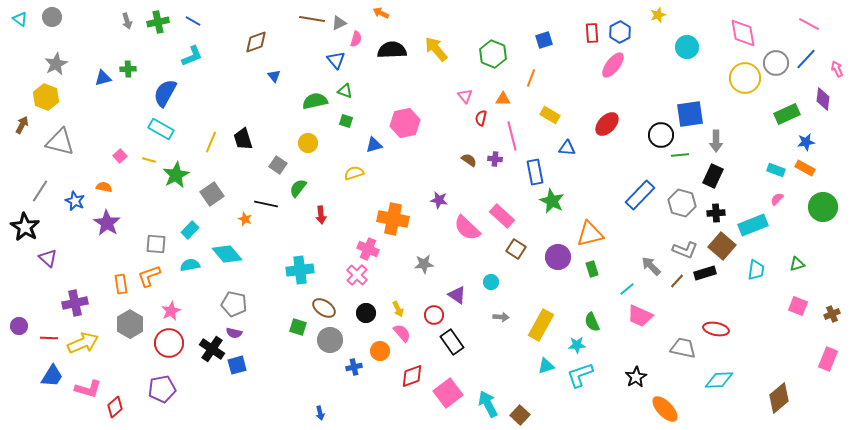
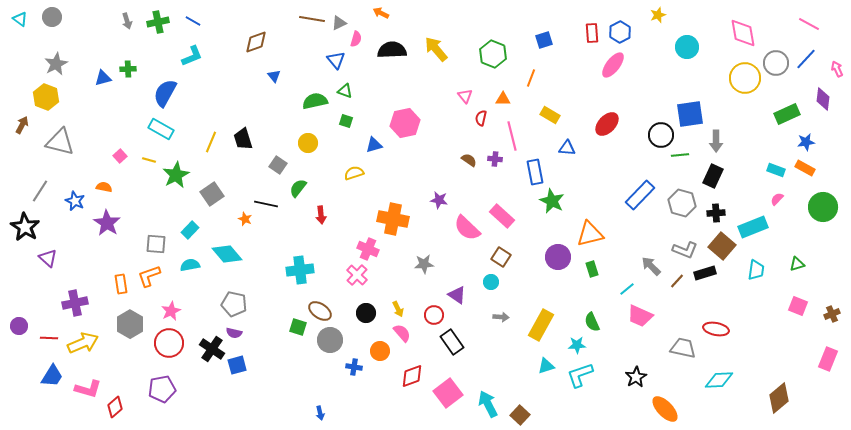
cyan rectangle at (753, 225): moved 2 px down
brown square at (516, 249): moved 15 px left, 8 px down
brown ellipse at (324, 308): moved 4 px left, 3 px down
blue cross at (354, 367): rotated 21 degrees clockwise
